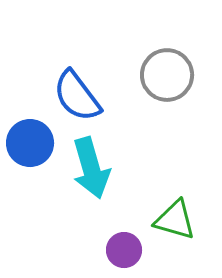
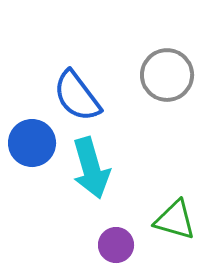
blue circle: moved 2 px right
purple circle: moved 8 px left, 5 px up
